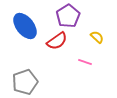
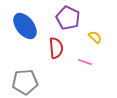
purple pentagon: moved 2 px down; rotated 15 degrees counterclockwise
yellow semicircle: moved 2 px left
red semicircle: moved 1 px left, 7 px down; rotated 60 degrees counterclockwise
gray pentagon: rotated 15 degrees clockwise
